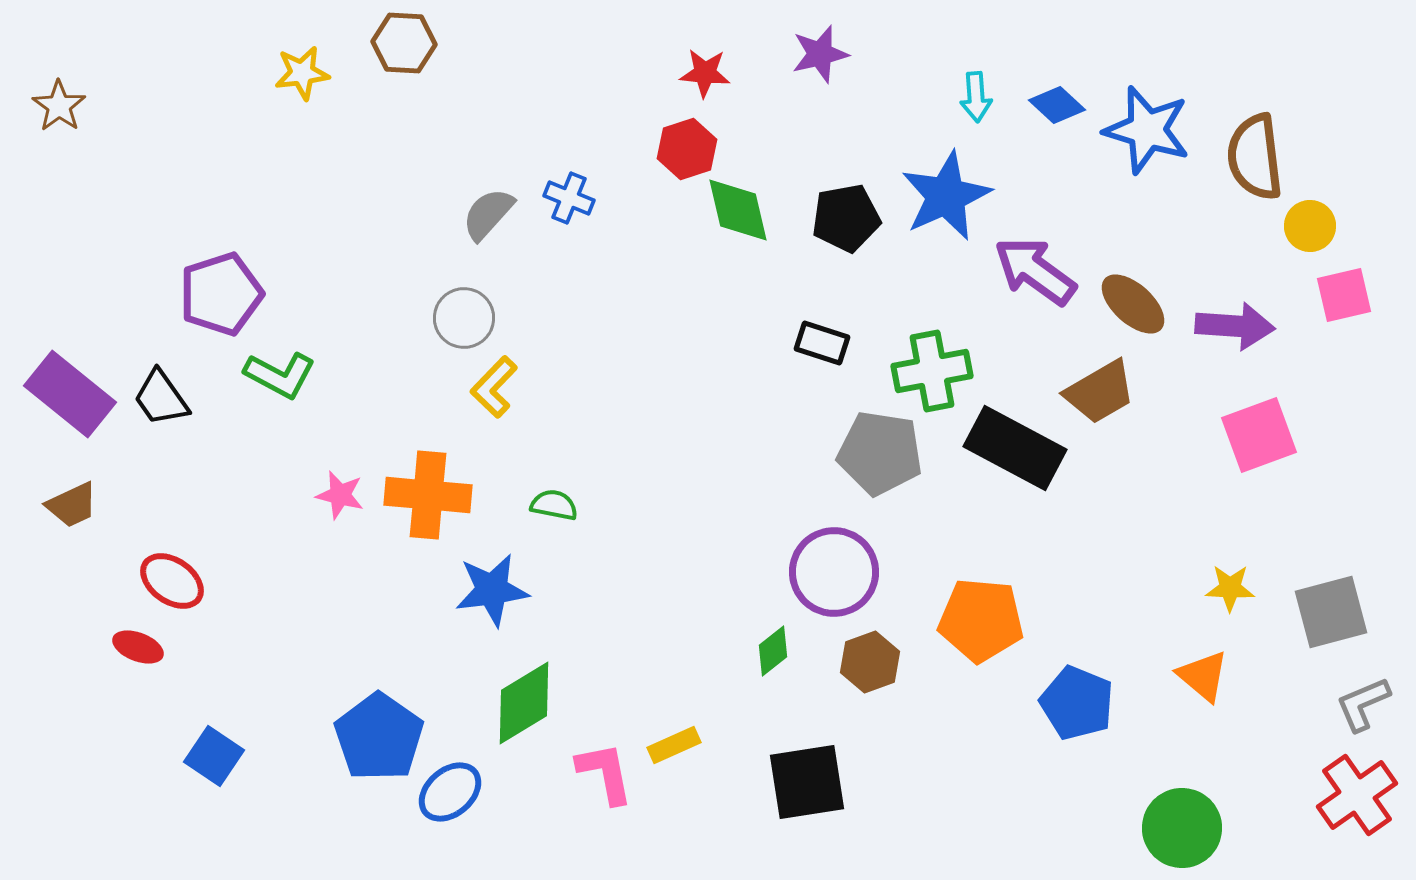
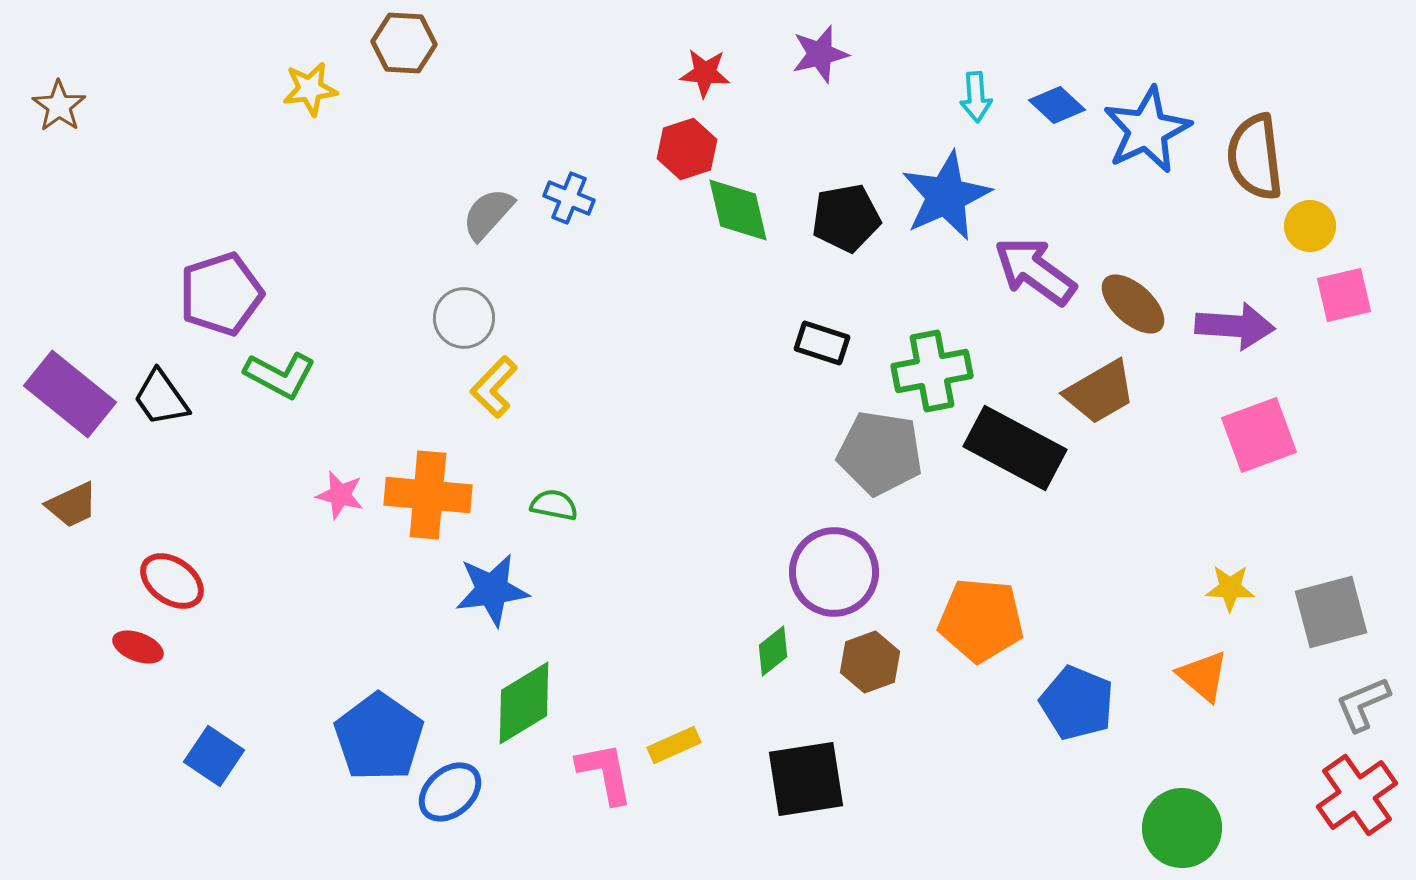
yellow star at (302, 73): moved 8 px right, 16 px down
blue star at (1147, 130): rotated 30 degrees clockwise
black square at (807, 782): moved 1 px left, 3 px up
